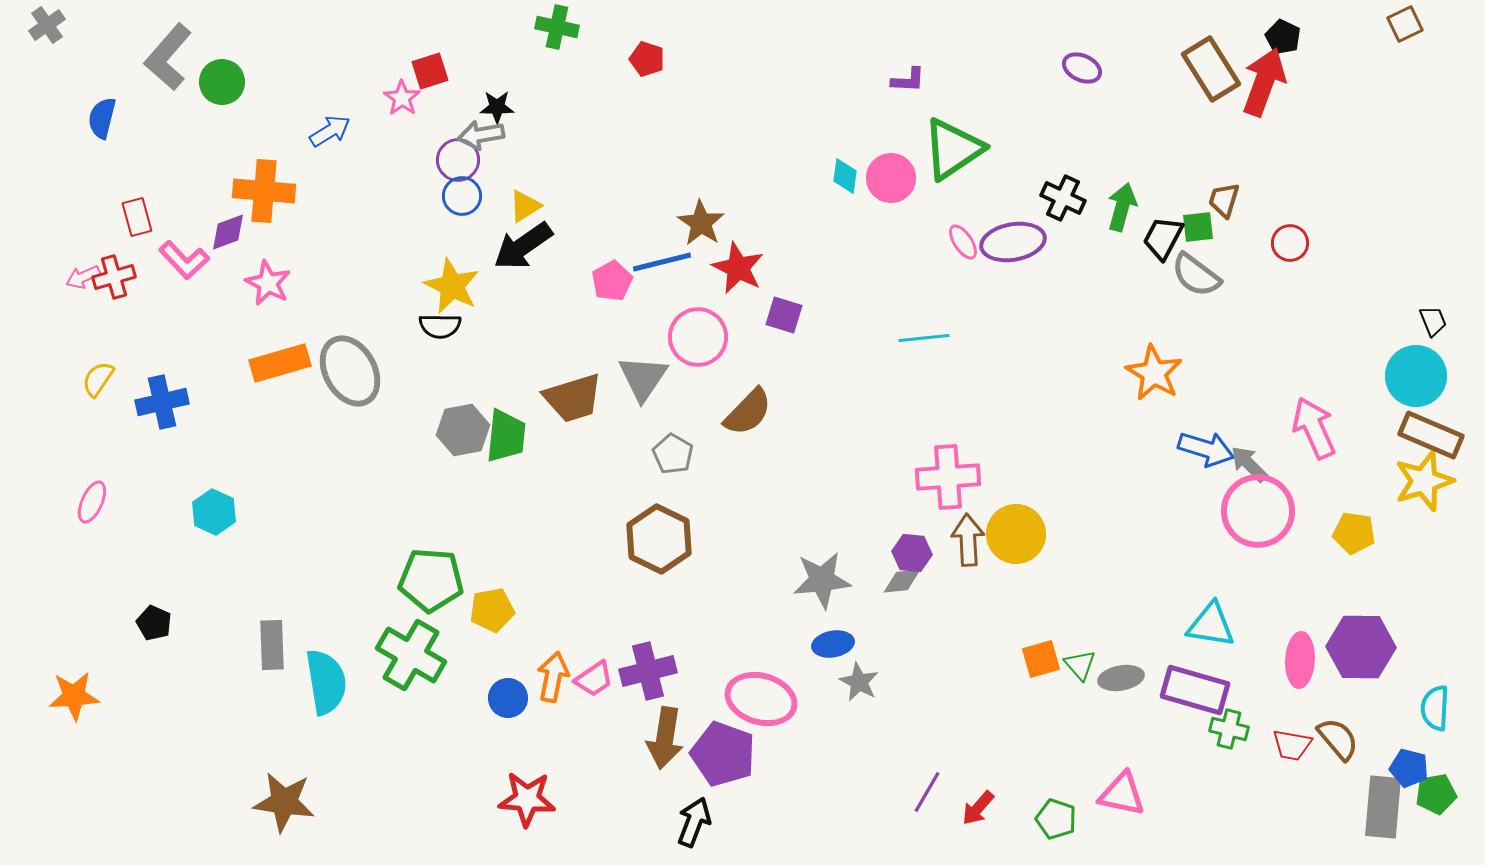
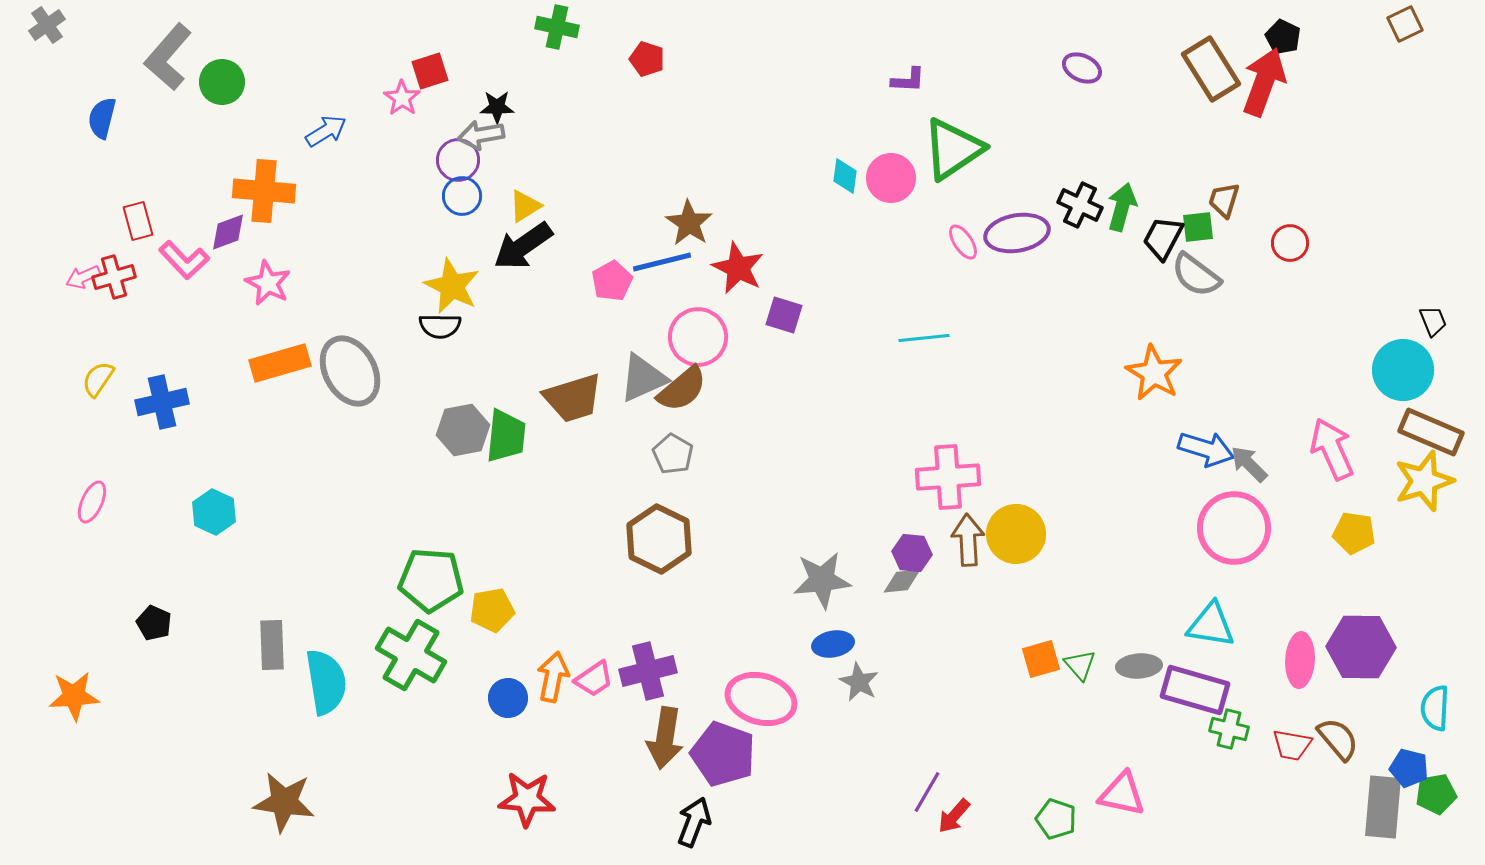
blue arrow at (330, 131): moved 4 px left
black cross at (1063, 198): moved 17 px right, 7 px down
red rectangle at (137, 217): moved 1 px right, 4 px down
brown star at (701, 223): moved 12 px left
purple ellipse at (1013, 242): moved 4 px right, 9 px up
cyan circle at (1416, 376): moved 13 px left, 6 px up
gray triangle at (643, 378): rotated 32 degrees clockwise
brown semicircle at (748, 412): moved 66 px left, 23 px up; rotated 6 degrees clockwise
pink arrow at (1314, 428): moved 18 px right, 21 px down
brown rectangle at (1431, 435): moved 3 px up
pink circle at (1258, 511): moved 24 px left, 17 px down
gray ellipse at (1121, 678): moved 18 px right, 12 px up; rotated 6 degrees clockwise
red arrow at (978, 808): moved 24 px left, 8 px down
